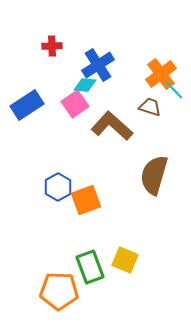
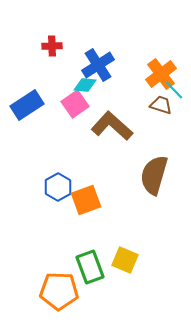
brown trapezoid: moved 11 px right, 2 px up
